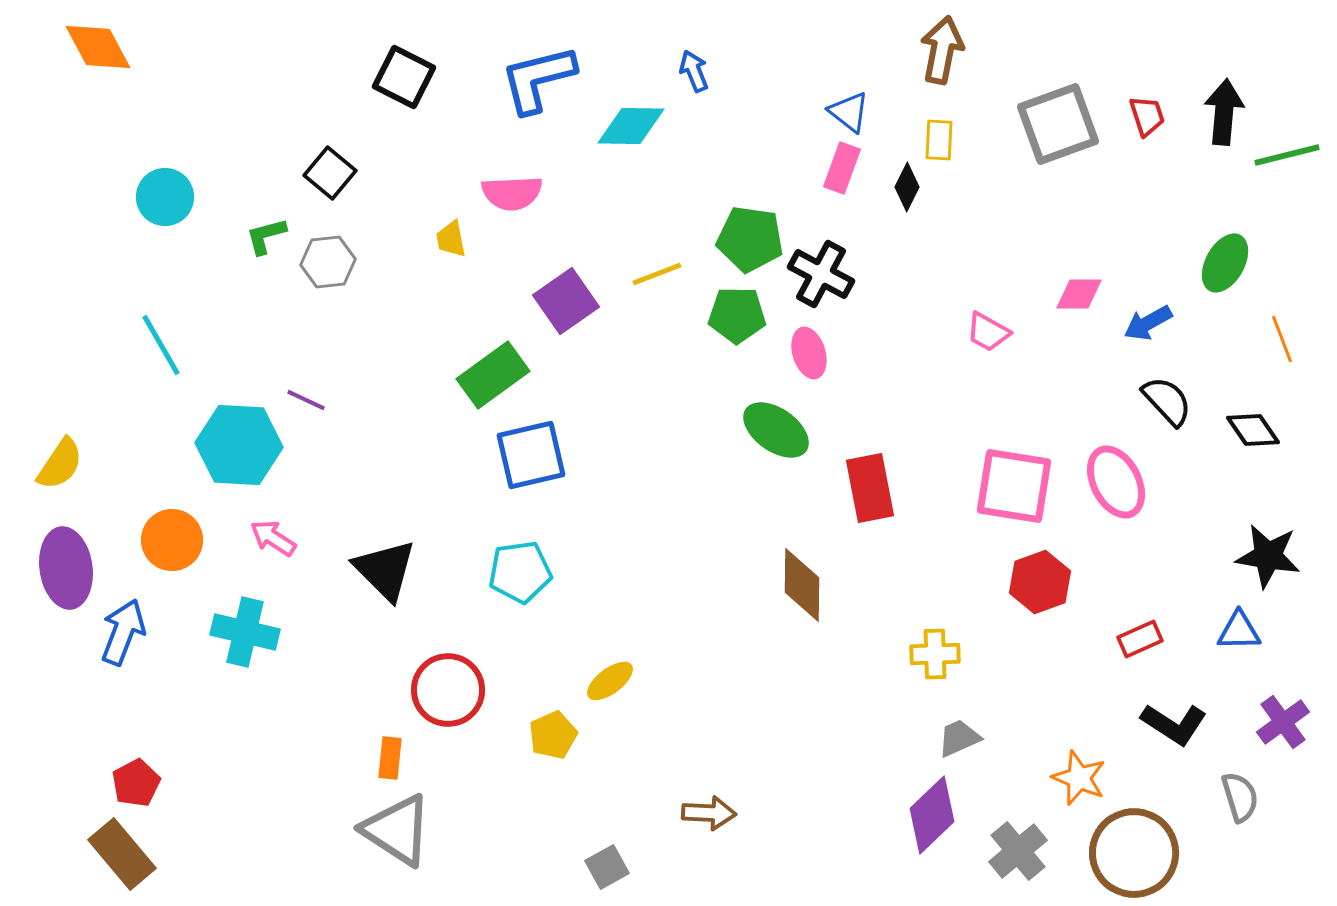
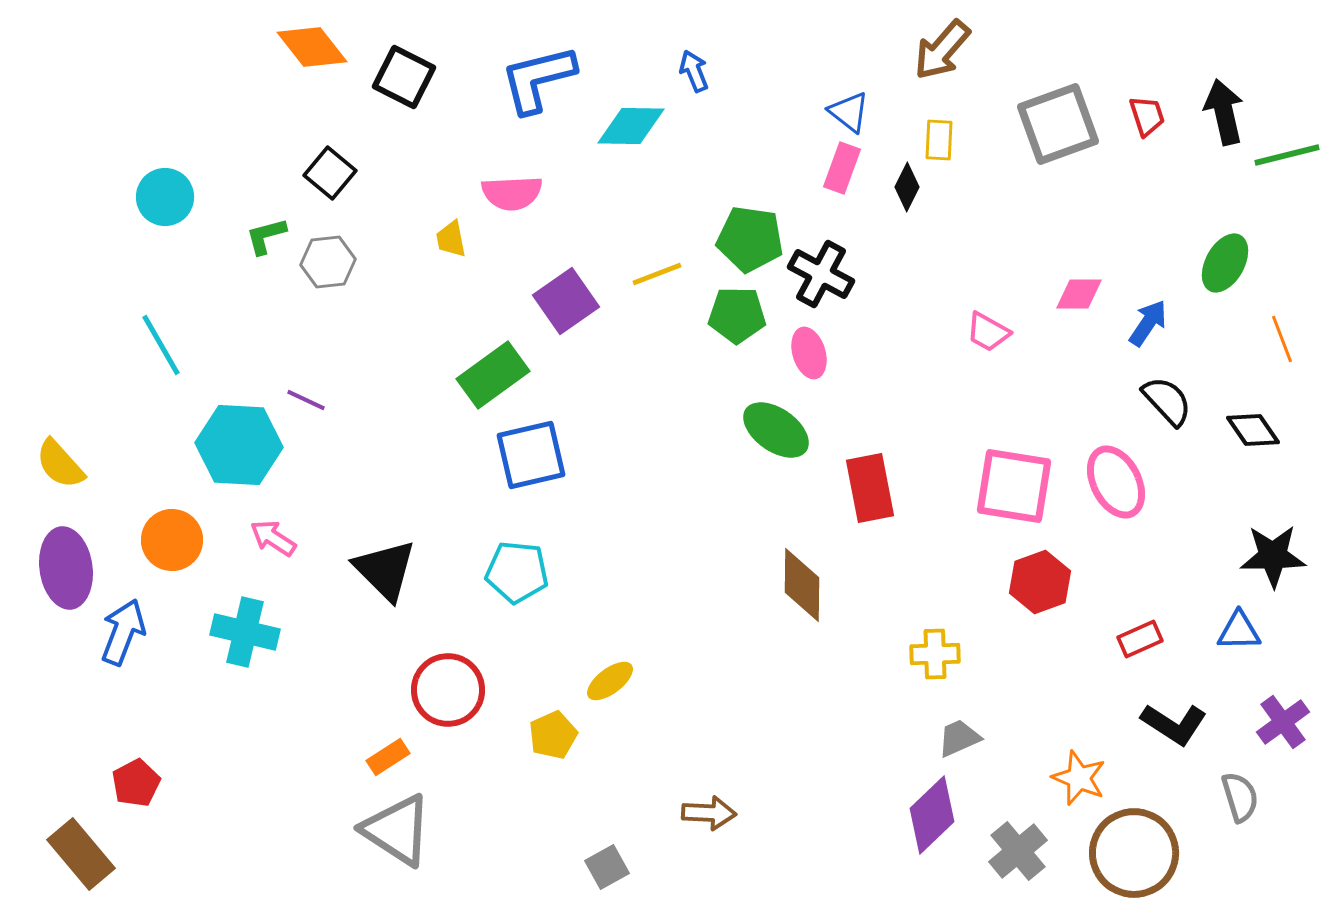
orange diamond at (98, 47): moved 214 px right; rotated 10 degrees counterclockwise
brown arrow at (942, 50): rotated 150 degrees counterclockwise
black arrow at (1224, 112): rotated 18 degrees counterclockwise
blue arrow at (1148, 323): rotated 153 degrees clockwise
yellow semicircle at (60, 464): rotated 104 degrees clockwise
black star at (1268, 556): moved 5 px right; rotated 10 degrees counterclockwise
cyan pentagon at (520, 572): moved 3 px left; rotated 14 degrees clockwise
orange rectangle at (390, 758): moved 2 px left, 1 px up; rotated 51 degrees clockwise
brown rectangle at (122, 854): moved 41 px left
